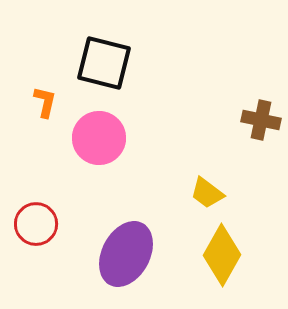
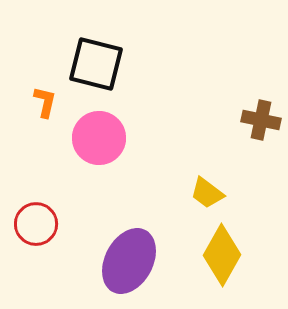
black square: moved 8 px left, 1 px down
purple ellipse: moved 3 px right, 7 px down
